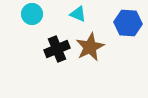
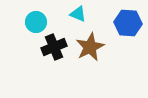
cyan circle: moved 4 px right, 8 px down
black cross: moved 3 px left, 2 px up
